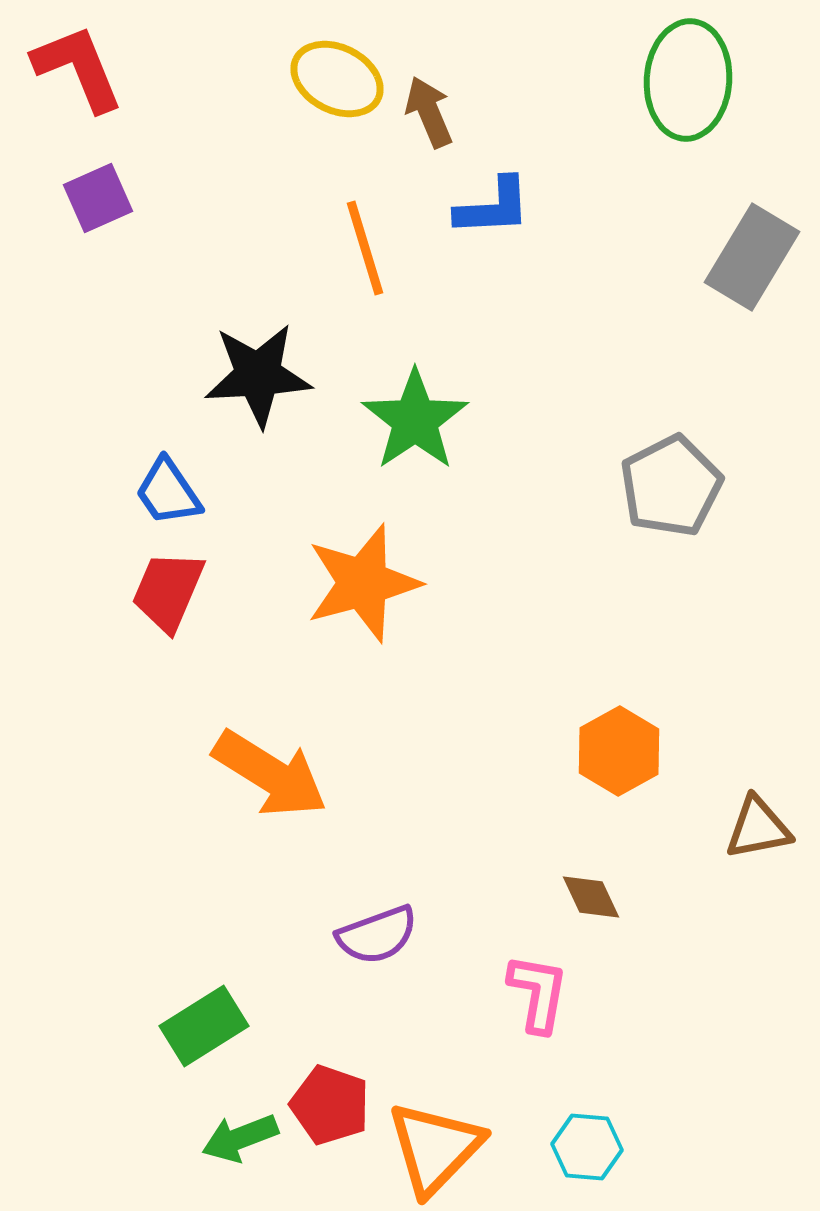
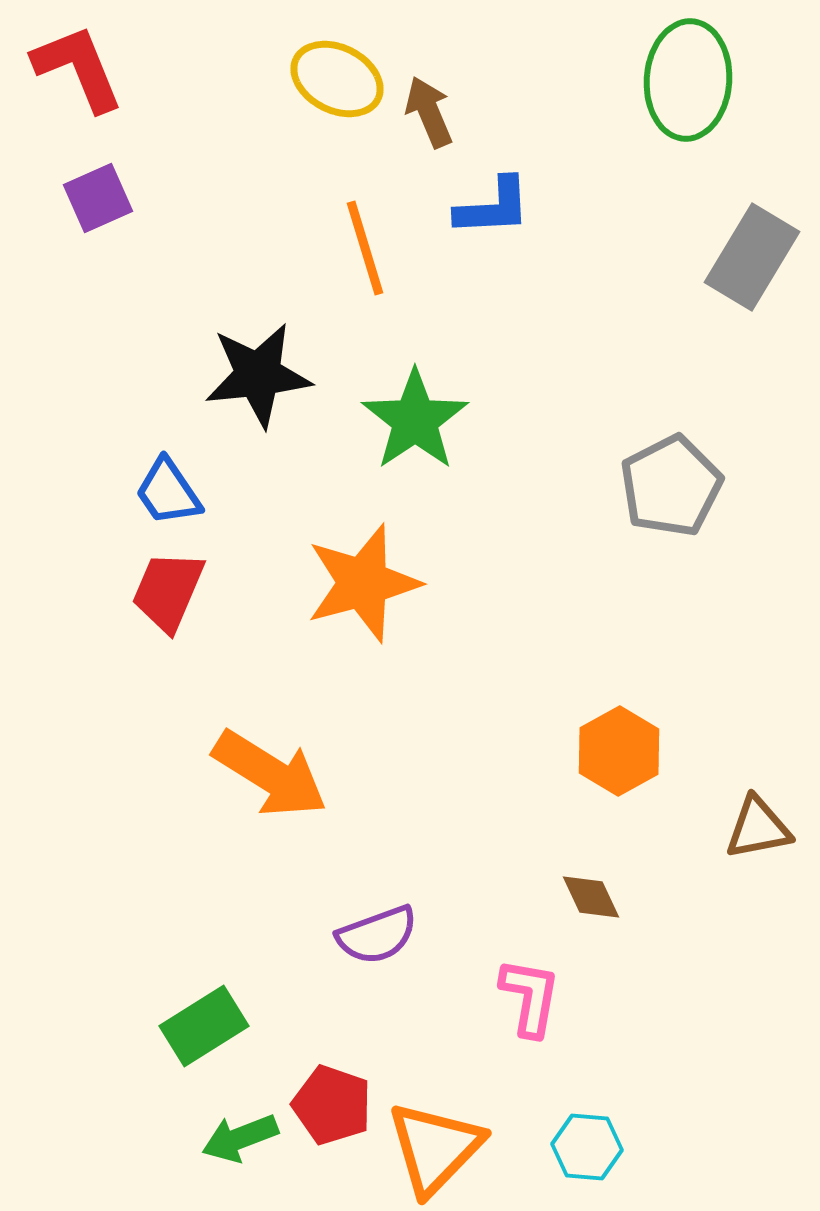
black star: rotated 3 degrees counterclockwise
pink L-shape: moved 8 px left, 4 px down
red pentagon: moved 2 px right
